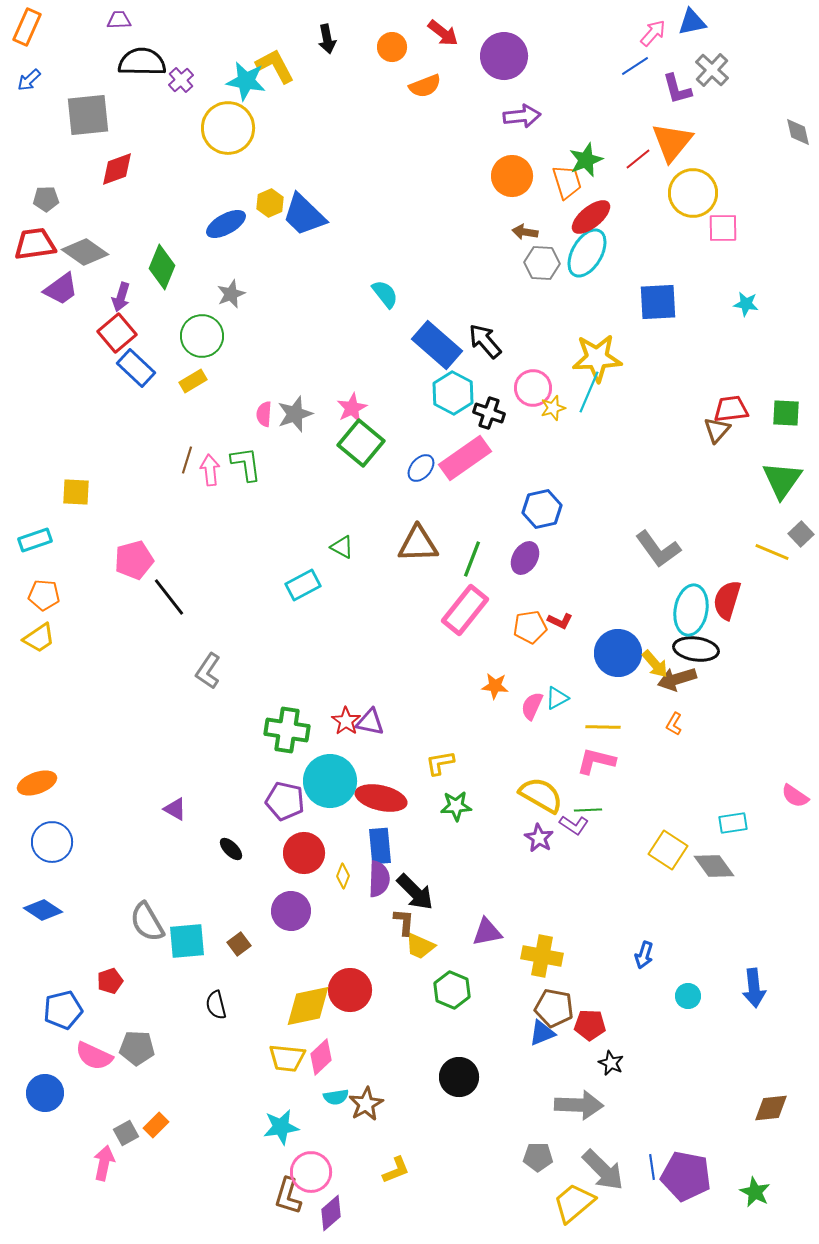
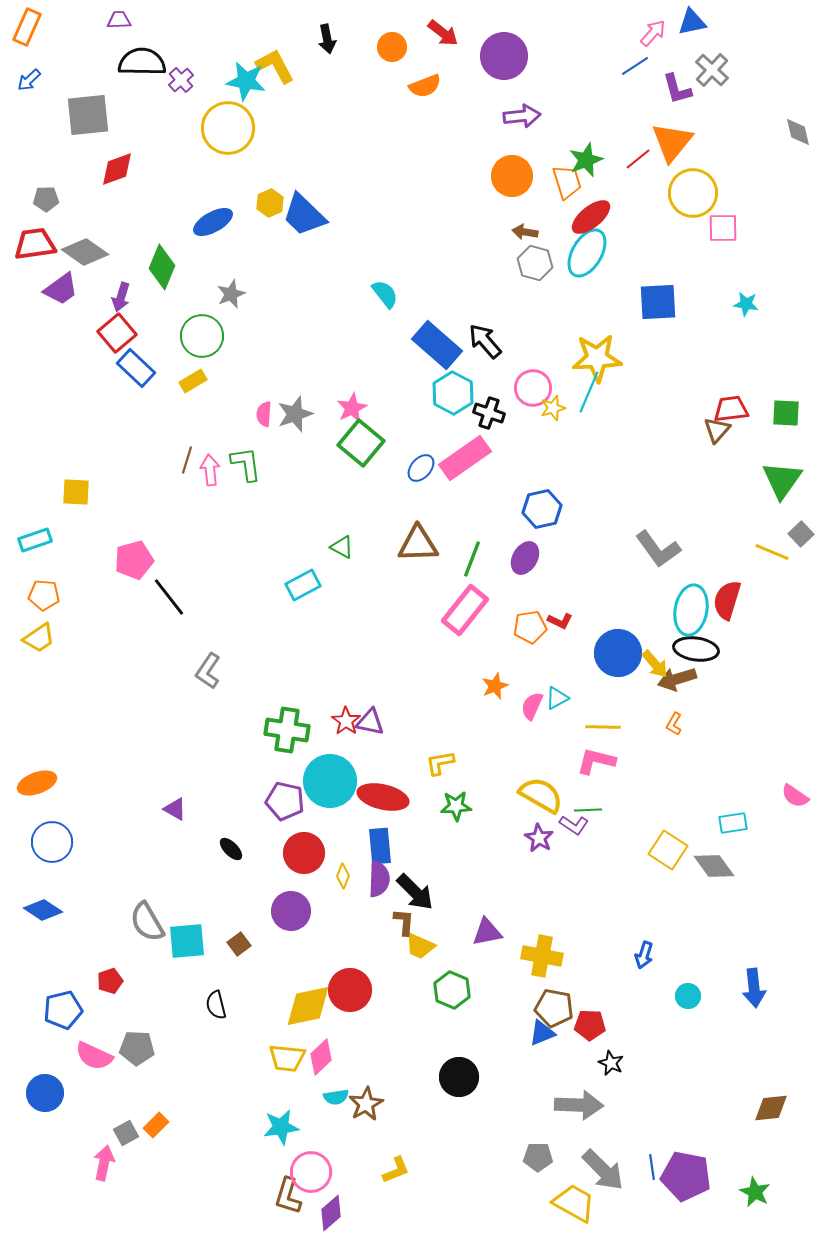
blue ellipse at (226, 224): moved 13 px left, 2 px up
gray hexagon at (542, 263): moved 7 px left; rotated 12 degrees clockwise
orange star at (495, 686): rotated 28 degrees counterclockwise
red ellipse at (381, 798): moved 2 px right, 1 px up
yellow trapezoid at (574, 1203): rotated 69 degrees clockwise
